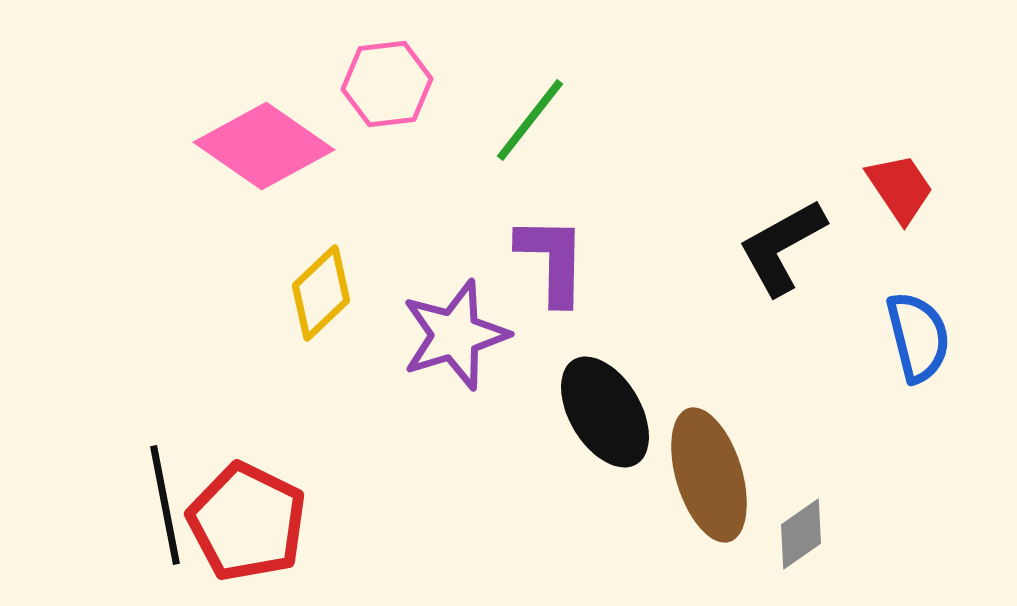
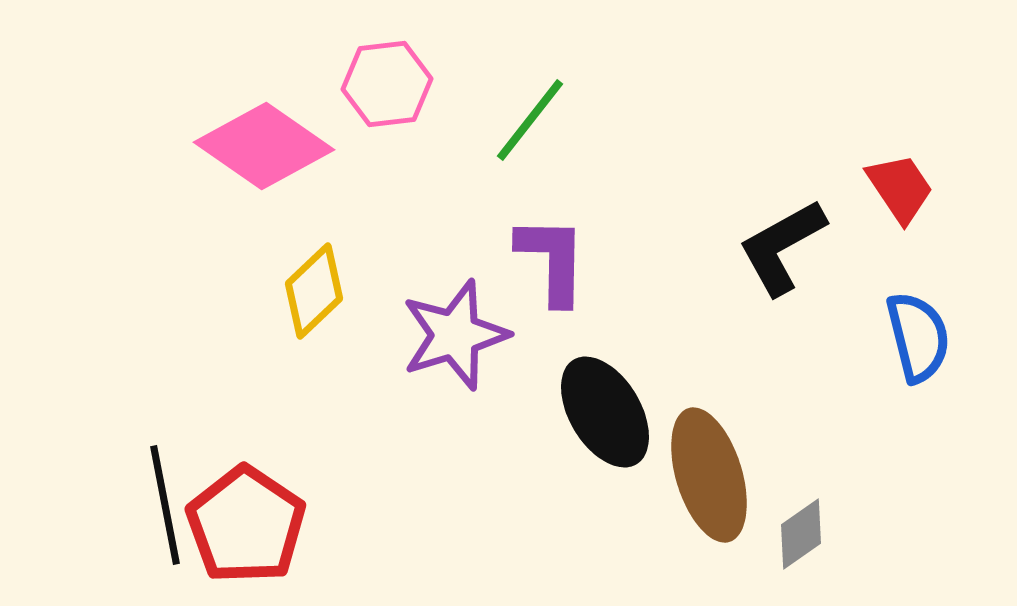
yellow diamond: moved 7 px left, 2 px up
red pentagon: moved 1 px left, 3 px down; rotated 8 degrees clockwise
